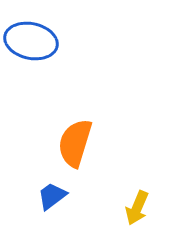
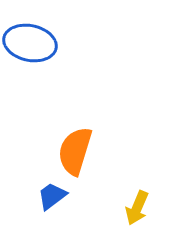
blue ellipse: moved 1 px left, 2 px down
orange semicircle: moved 8 px down
